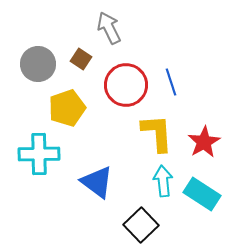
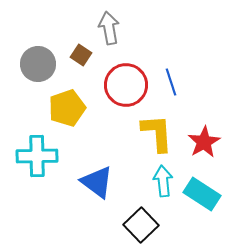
gray arrow: rotated 16 degrees clockwise
brown square: moved 4 px up
cyan cross: moved 2 px left, 2 px down
